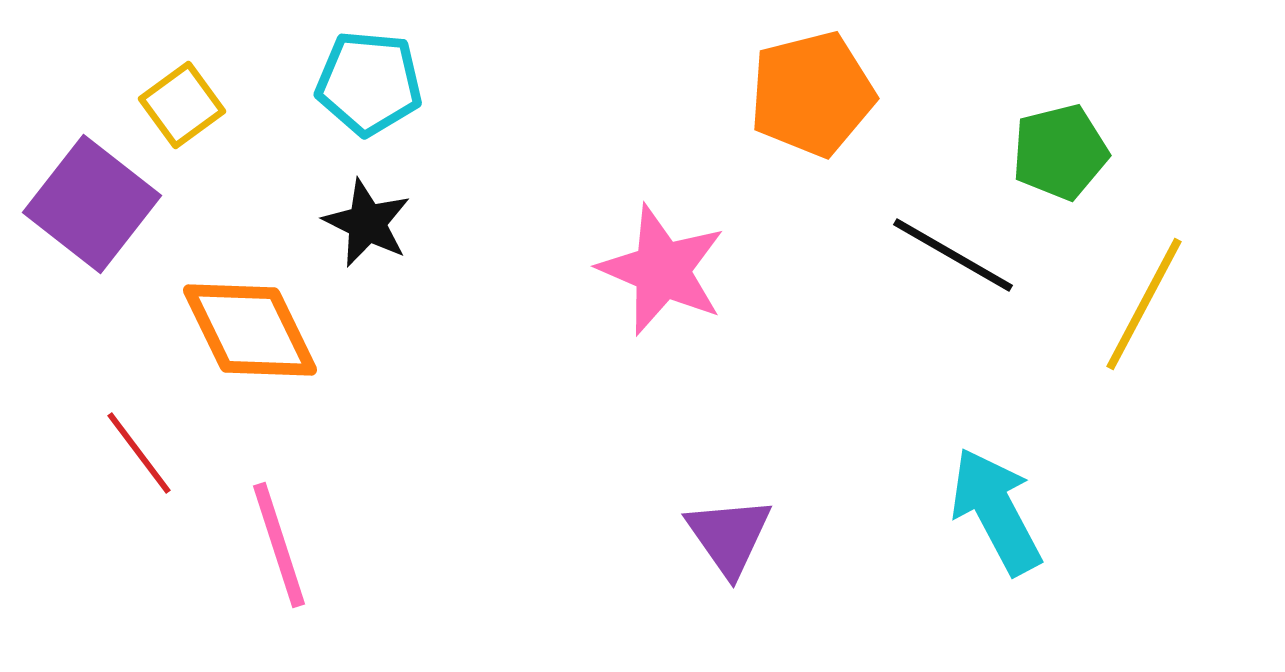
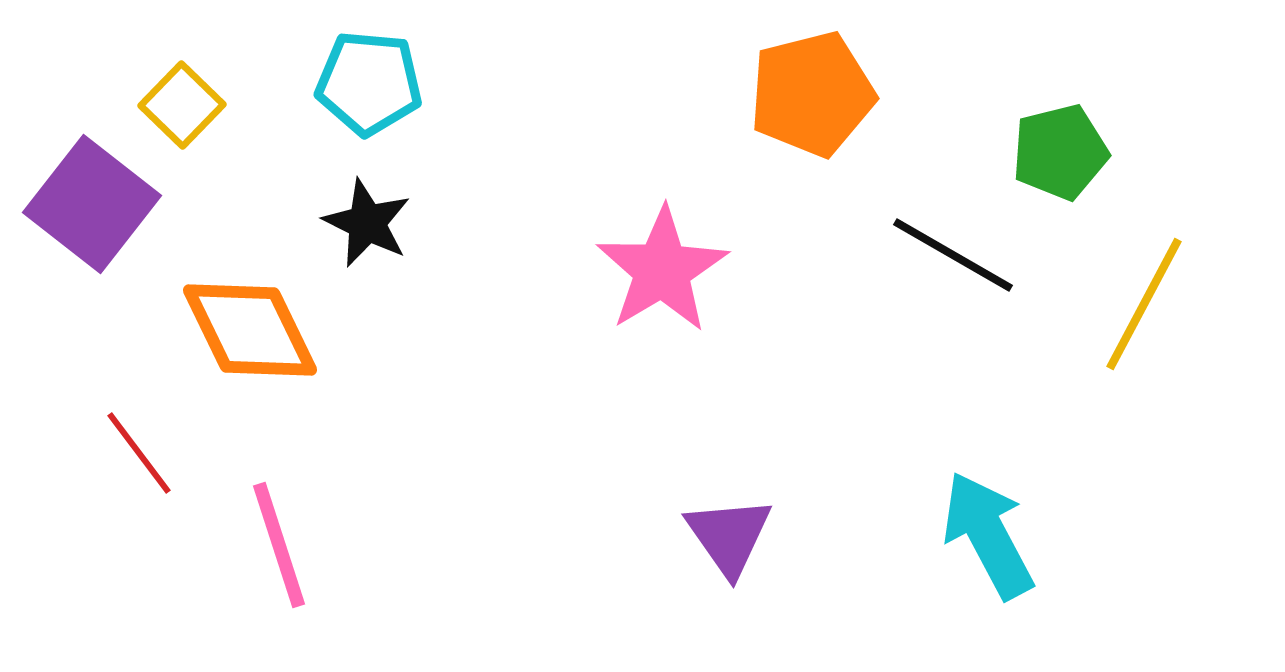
yellow square: rotated 10 degrees counterclockwise
pink star: rotated 18 degrees clockwise
cyan arrow: moved 8 px left, 24 px down
